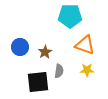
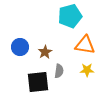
cyan pentagon: rotated 15 degrees counterclockwise
orange triangle: rotated 10 degrees counterclockwise
